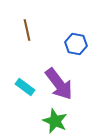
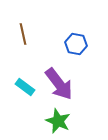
brown line: moved 4 px left, 4 px down
green star: moved 3 px right
